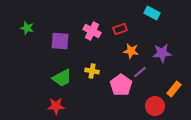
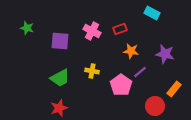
purple star: moved 3 px right, 1 px down; rotated 18 degrees clockwise
green trapezoid: moved 2 px left
red star: moved 3 px right, 2 px down; rotated 18 degrees counterclockwise
